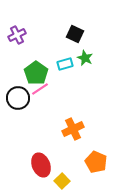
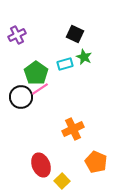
green star: moved 1 px left, 1 px up
black circle: moved 3 px right, 1 px up
